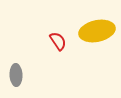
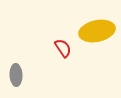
red semicircle: moved 5 px right, 7 px down
